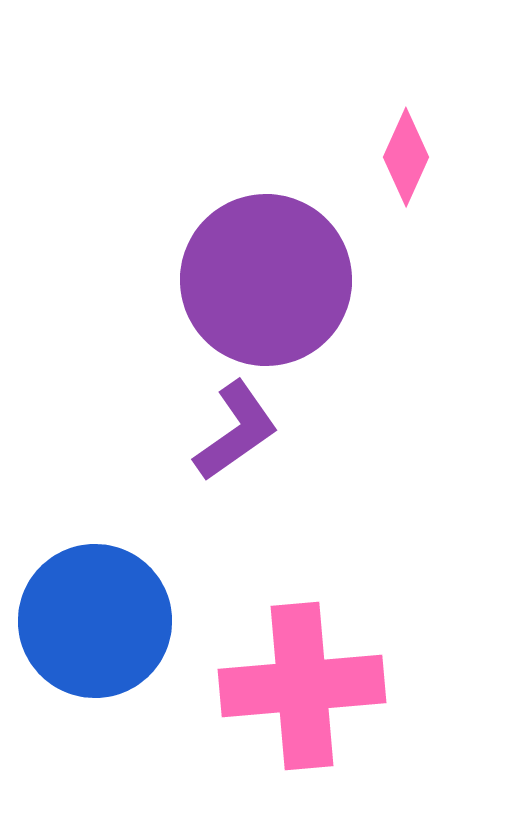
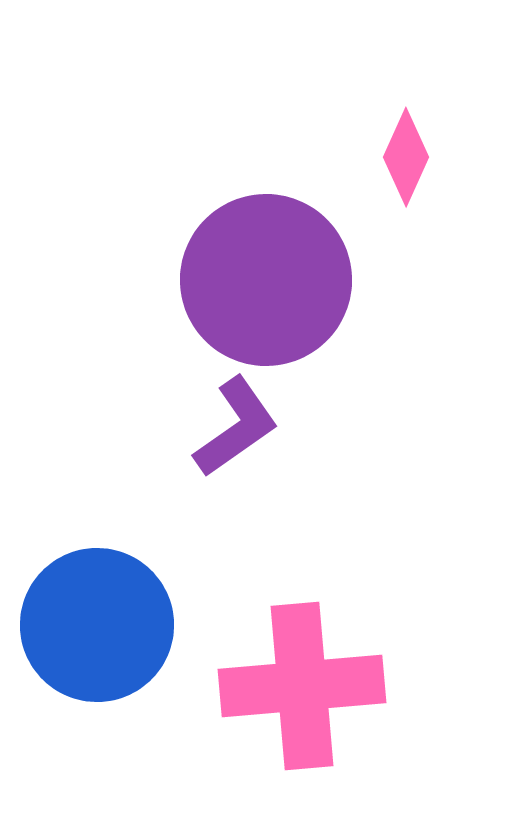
purple L-shape: moved 4 px up
blue circle: moved 2 px right, 4 px down
